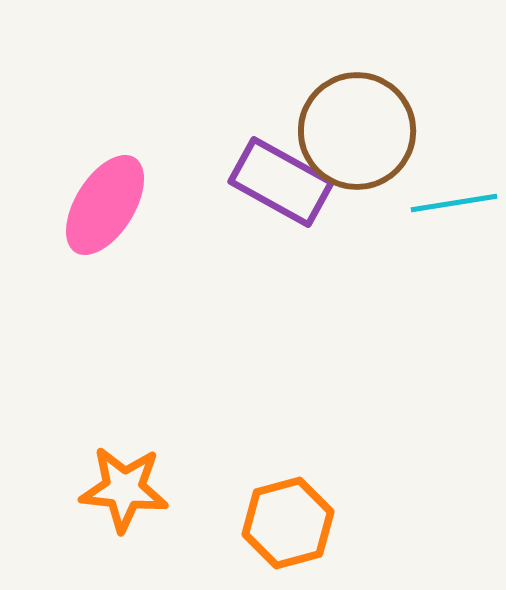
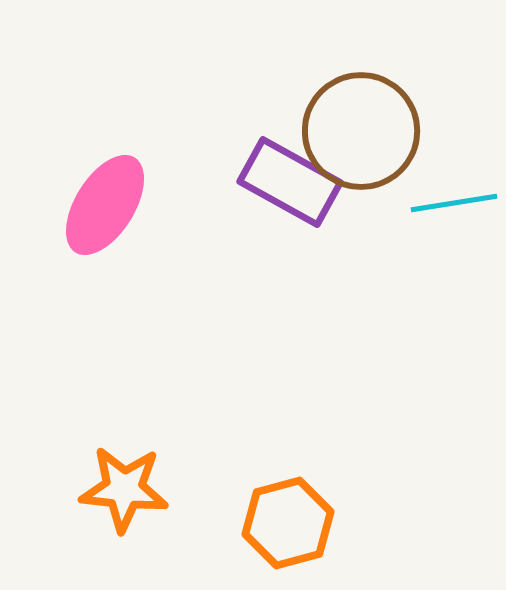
brown circle: moved 4 px right
purple rectangle: moved 9 px right
